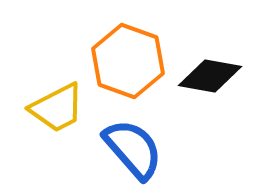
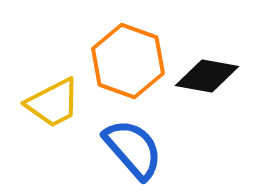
black diamond: moved 3 px left
yellow trapezoid: moved 4 px left, 5 px up
